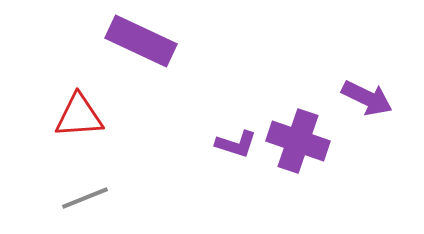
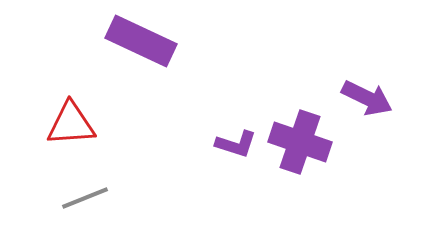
red triangle: moved 8 px left, 8 px down
purple cross: moved 2 px right, 1 px down
